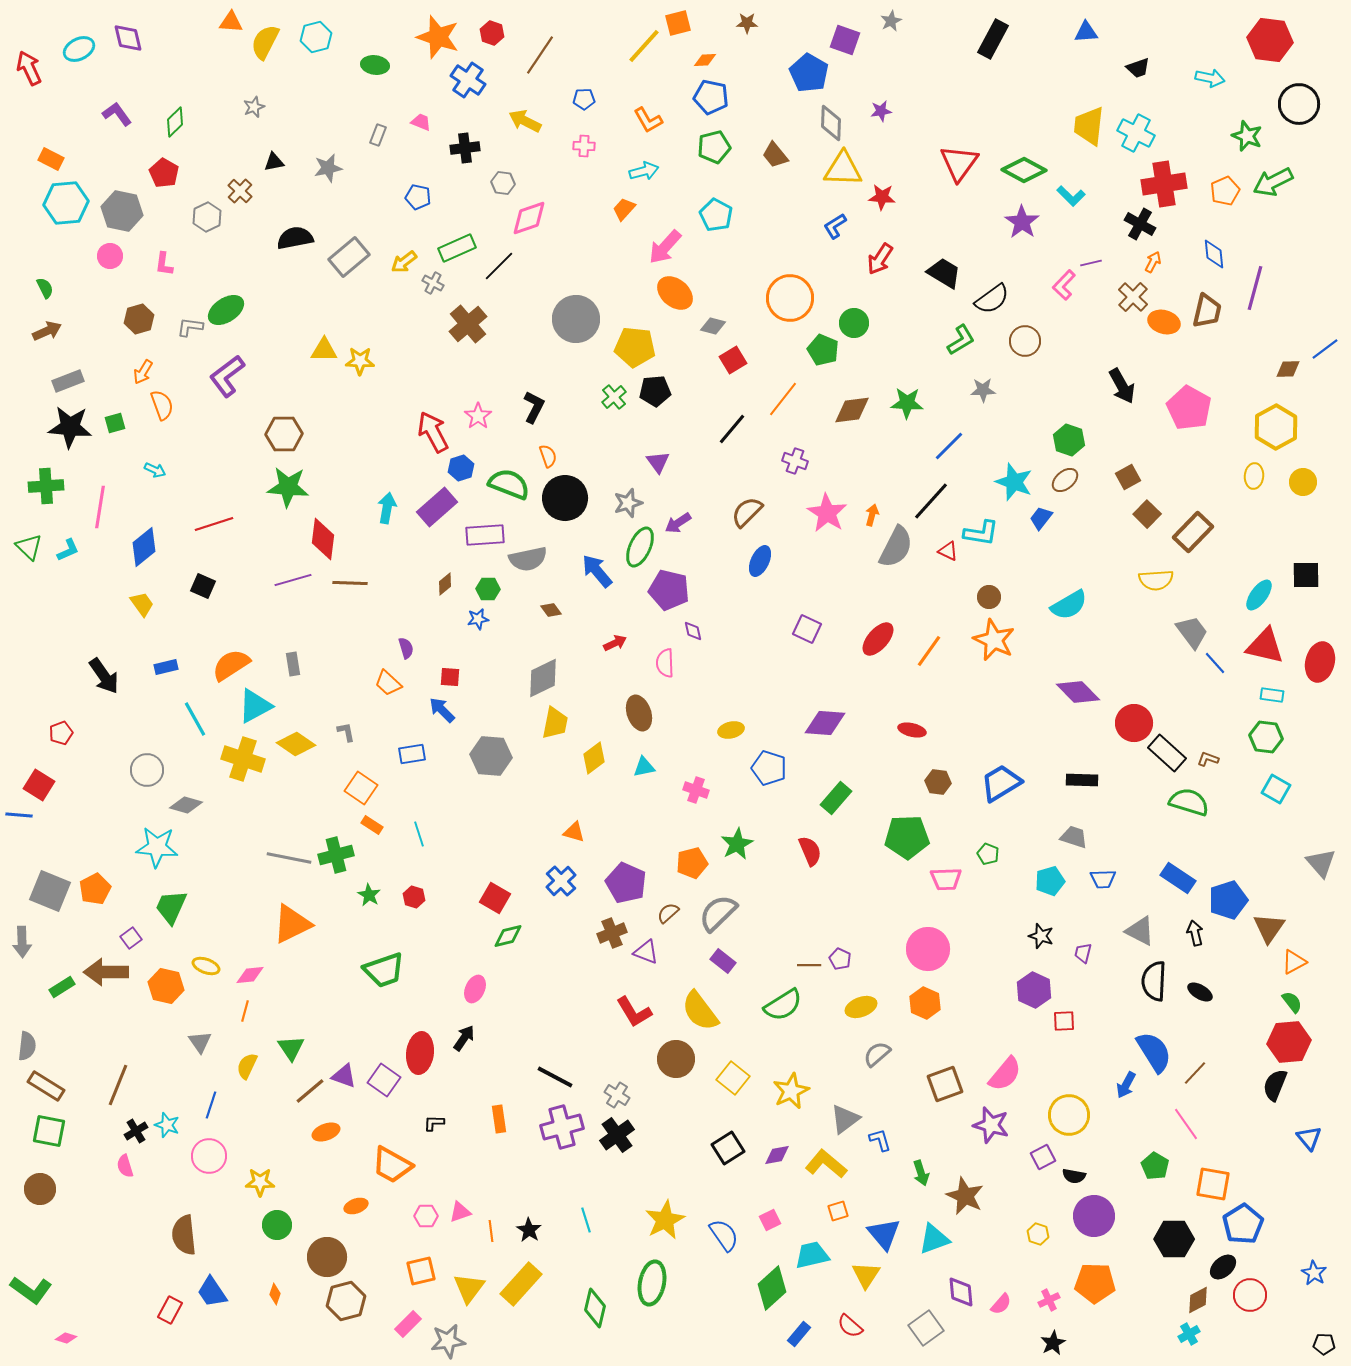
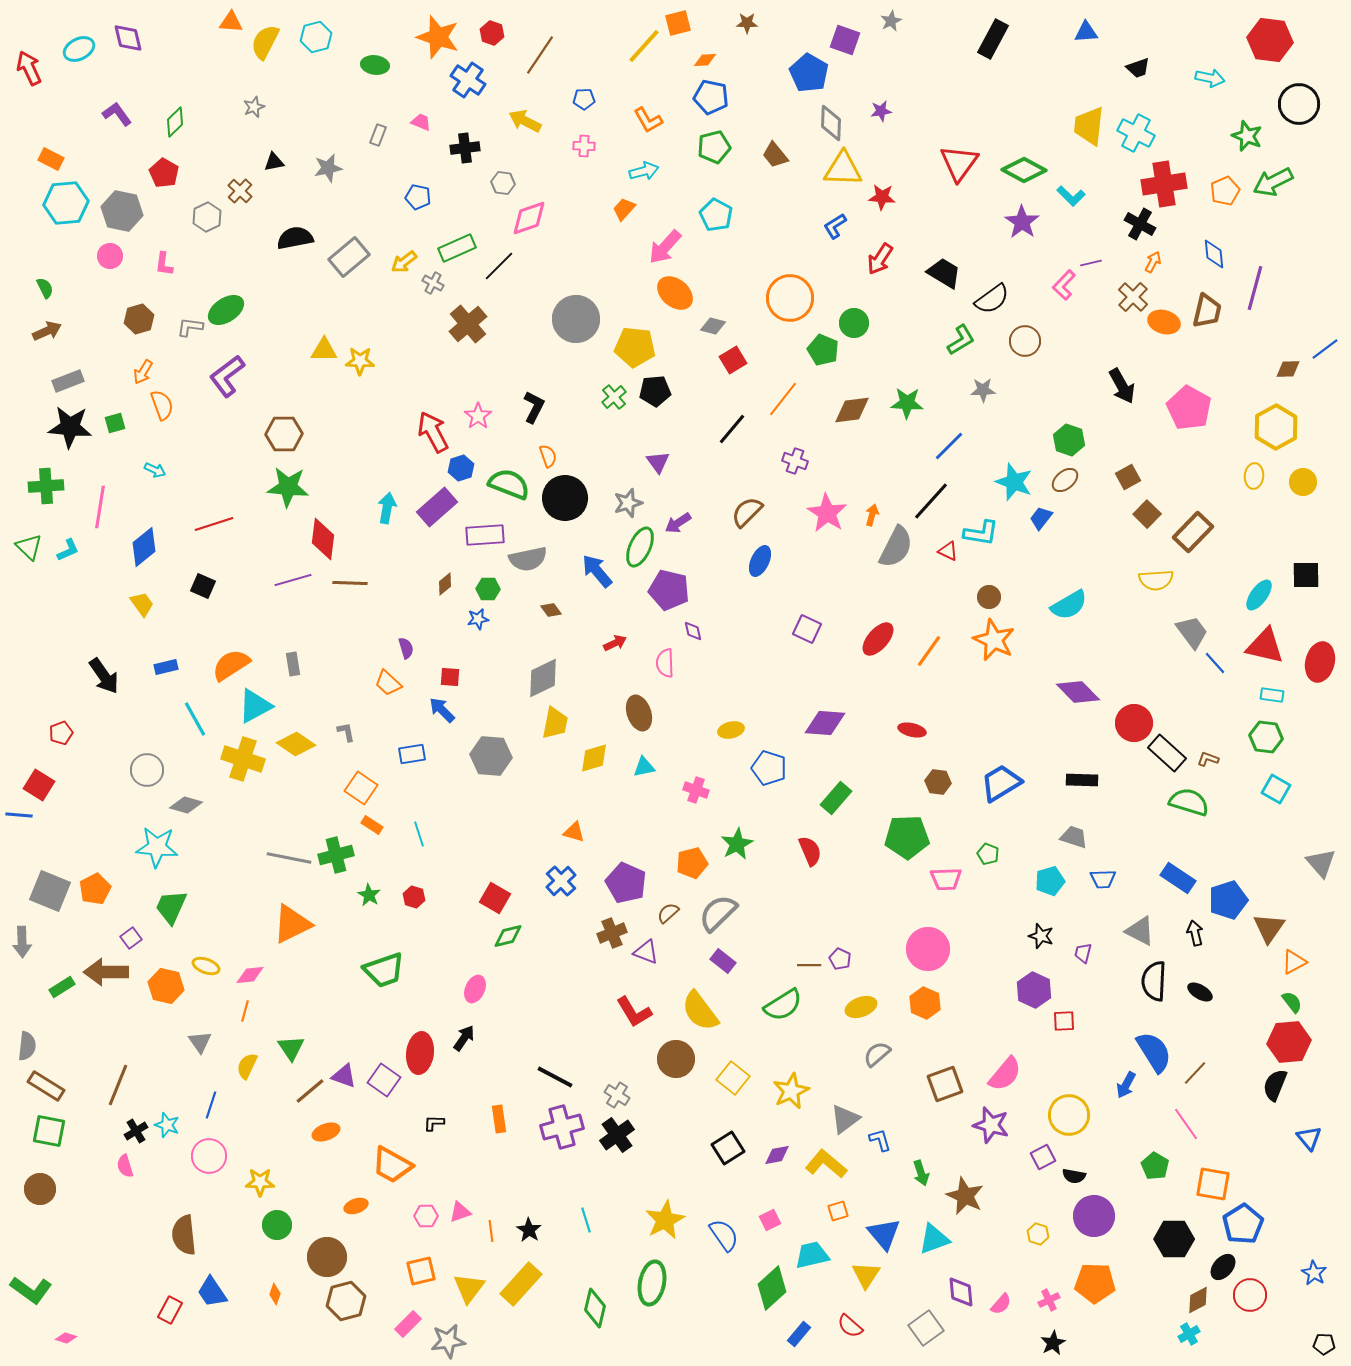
yellow diamond at (594, 758): rotated 20 degrees clockwise
black ellipse at (1223, 1267): rotated 8 degrees counterclockwise
